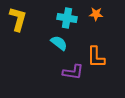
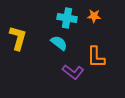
orange star: moved 2 px left, 2 px down
yellow L-shape: moved 19 px down
purple L-shape: rotated 30 degrees clockwise
